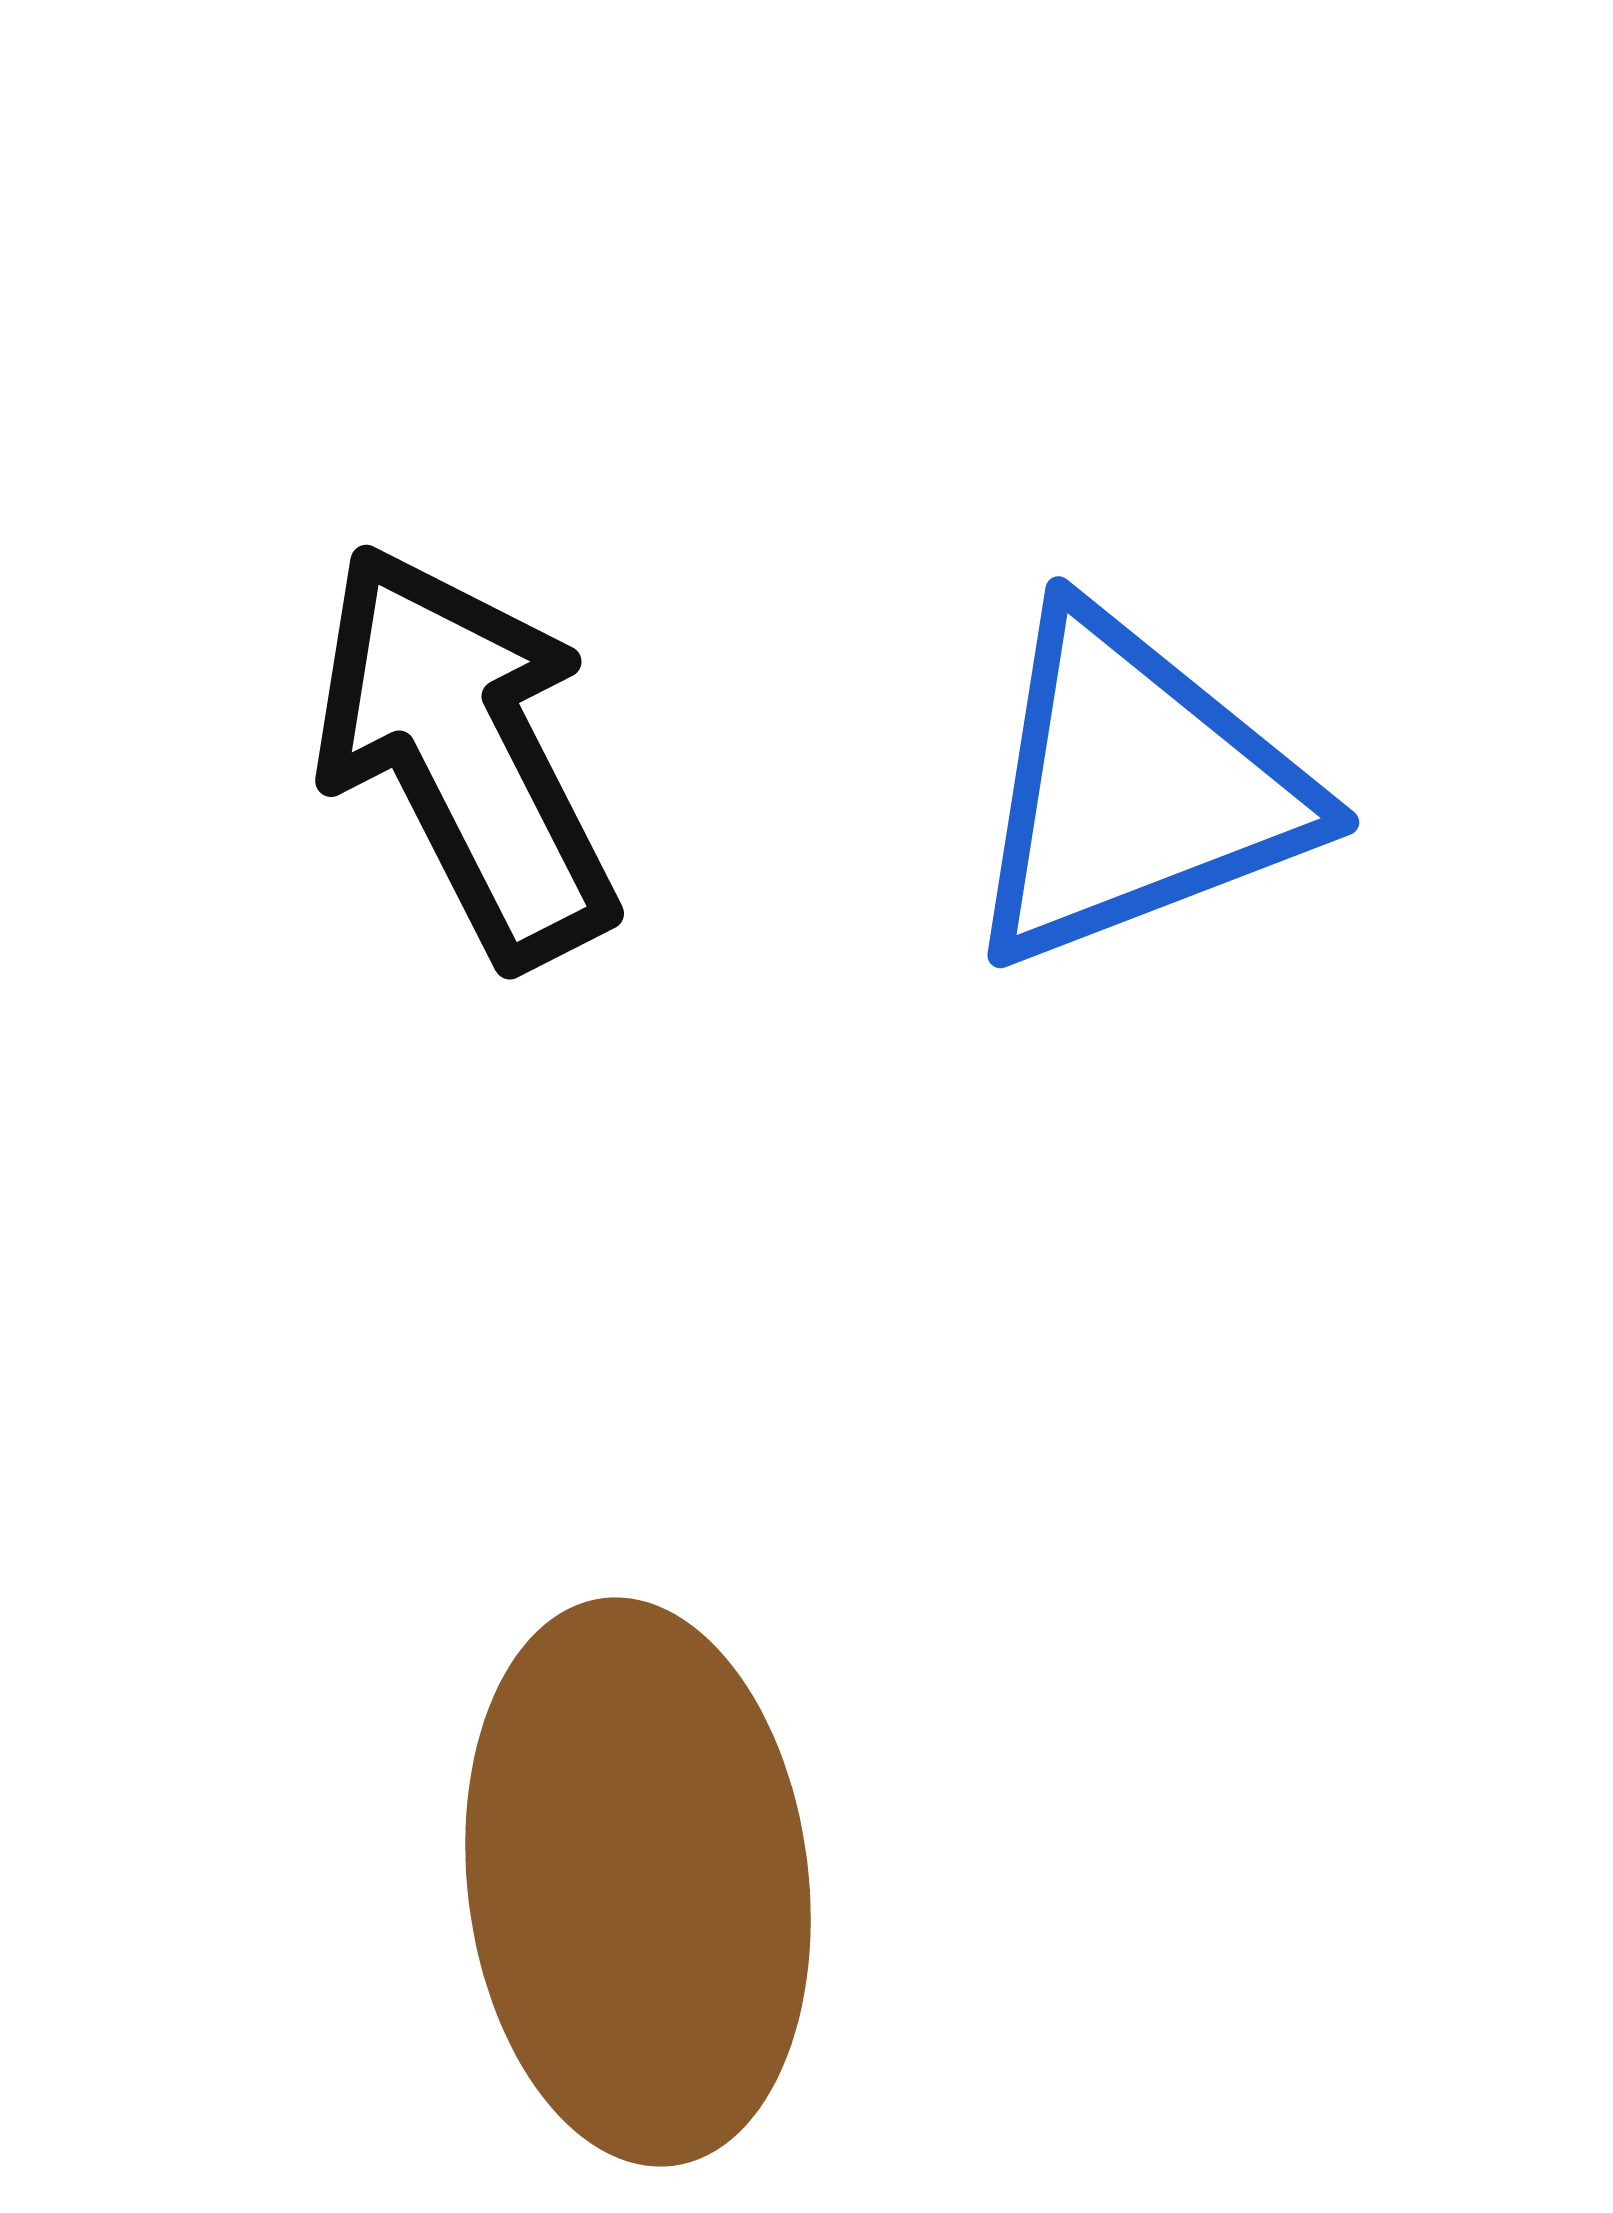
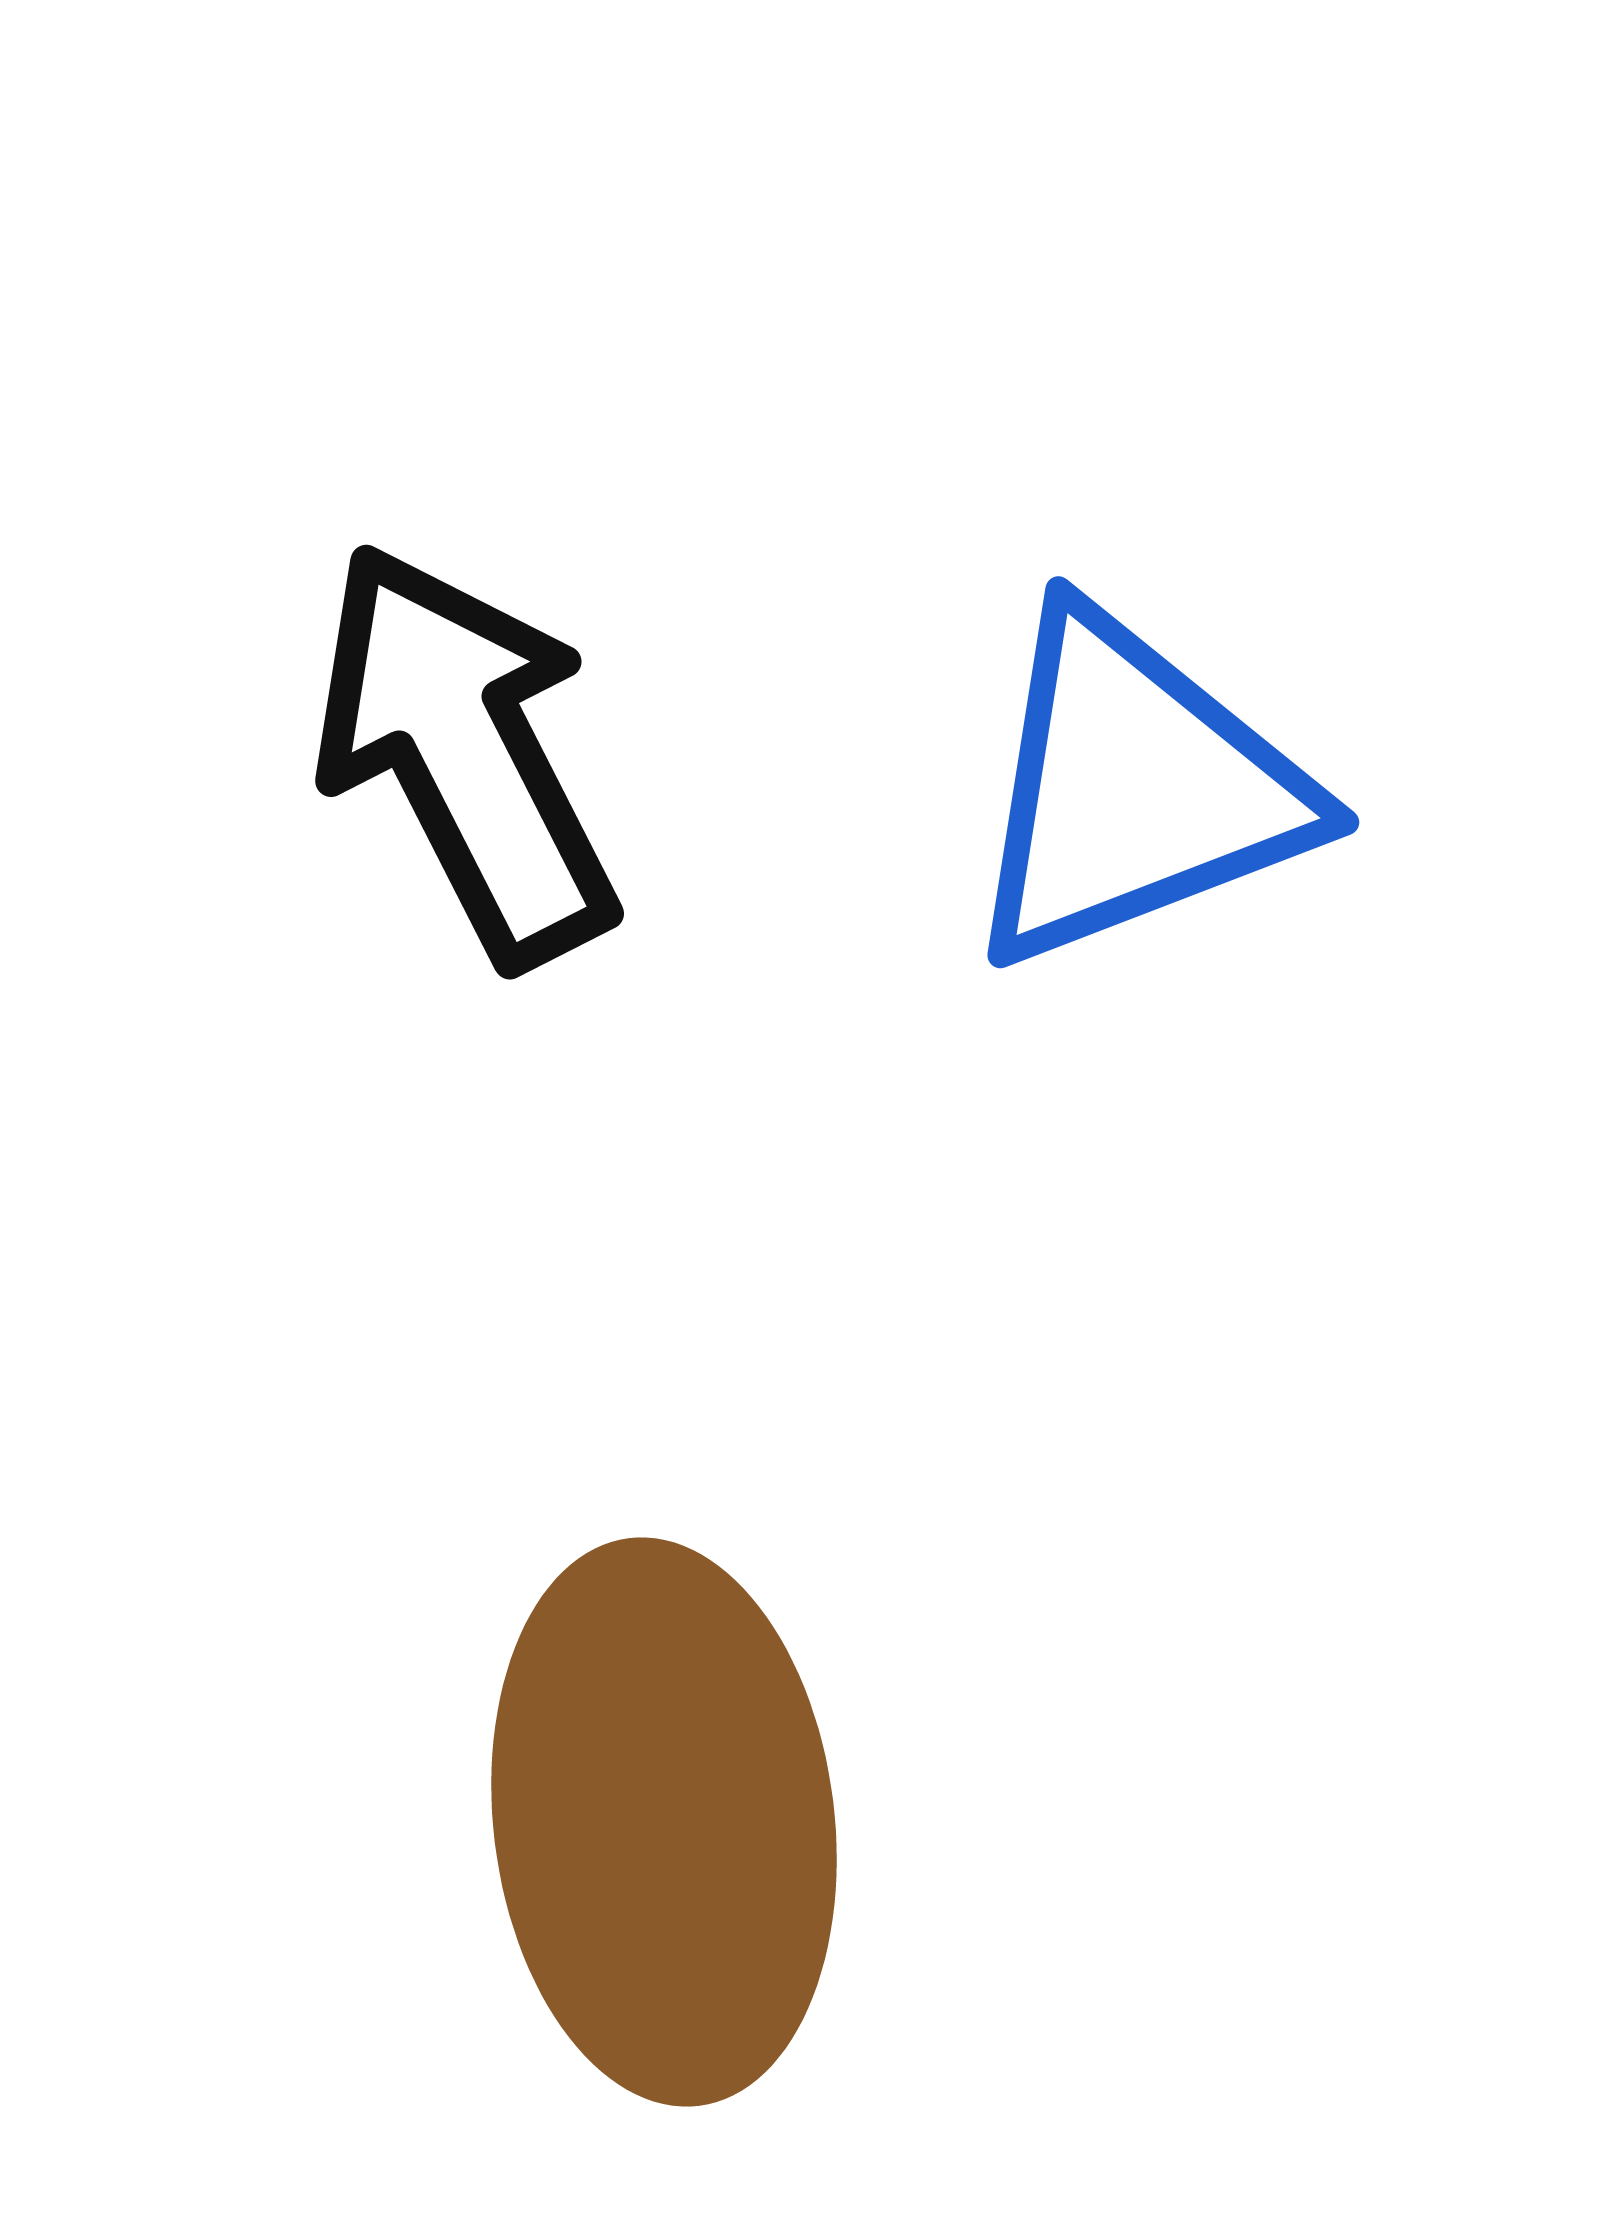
brown ellipse: moved 26 px right, 60 px up
